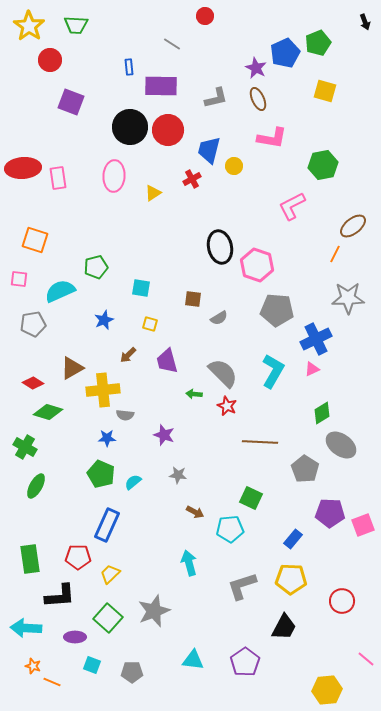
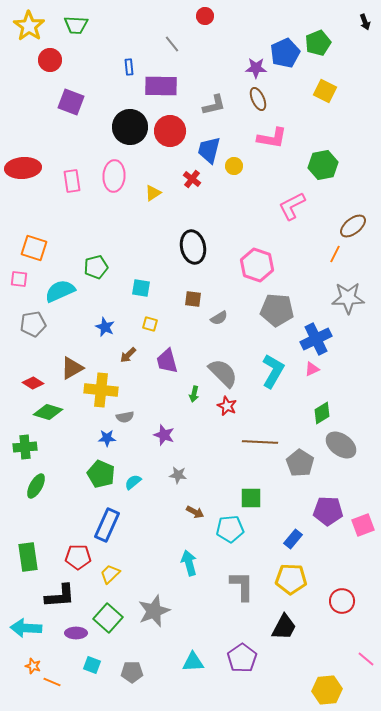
gray line at (172, 44): rotated 18 degrees clockwise
purple star at (256, 68): rotated 25 degrees counterclockwise
yellow square at (325, 91): rotated 10 degrees clockwise
gray L-shape at (216, 98): moved 2 px left, 7 px down
red circle at (168, 130): moved 2 px right, 1 px down
pink rectangle at (58, 178): moved 14 px right, 3 px down
red cross at (192, 179): rotated 24 degrees counterclockwise
orange square at (35, 240): moved 1 px left, 8 px down
black ellipse at (220, 247): moved 27 px left
blue star at (104, 320): moved 1 px right, 7 px down; rotated 24 degrees counterclockwise
yellow cross at (103, 390): moved 2 px left; rotated 12 degrees clockwise
green arrow at (194, 394): rotated 84 degrees counterclockwise
gray semicircle at (125, 415): moved 2 px down; rotated 18 degrees counterclockwise
green cross at (25, 447): rotated 35 degrees counterclockwise
gray pentagon at (305, 469): moved 5 px left, 6 px up
green square at (251, 498): rotated 25 degrees counterclockwise
purple pentagon at (330, 513): moved 2 px left, 2 px up
green rectangle at (30, 559): moved 2 px left, 2 px up
gray L-shape at (242, 586): rotated 108 degrees clockwise
purple ellipse at (75, 637): moved 1 px right, 4 px up
cyan triangle at (193, 660): moved 2 px down; rotated 10 degrees counterclockwise
purple pentagon at (245, 662): moved 3 px left, 4 px up
